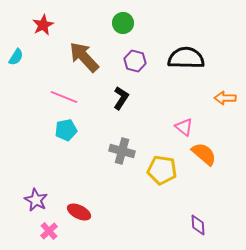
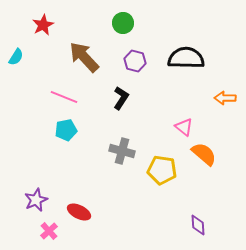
purple star: rotated 20 degrees clockwise
